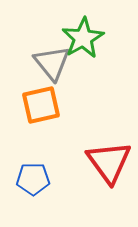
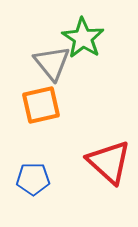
green star: rotated 9 degrees counterclockwise
red triangle: rotated 12 degrees counterclockwise
